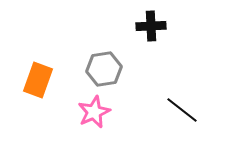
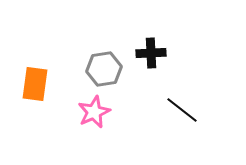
black cross: moved 27 px down
orange rectangle: moved 3 px left, 4 px down; rotated 12 degrees counterclockwise
